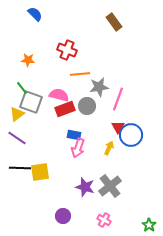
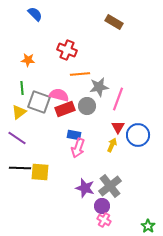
brown rectangle: rotated 24 degrees counterclockwise
green line: rotated 32 degrees clockwise
gray square: moved 8 px right
yellow triangle: moved 2 px right, 2 px up
blue circle: moved 7 px right
yellow arrow: moved 3 px right, 3 px up
yellow square: rotated 12 degrees clockwise
purple star: moved 1 px down
purple circle: moved 39 px right, 10 px up
green star: moved 1 px left, 1 px down
